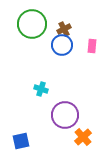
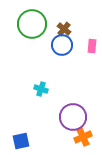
brown cross: rotated 24 degrees counterclockwise
purple circle: moved 8 px right, 2 px down
orange cross: rotated 18 degrees clockwise
